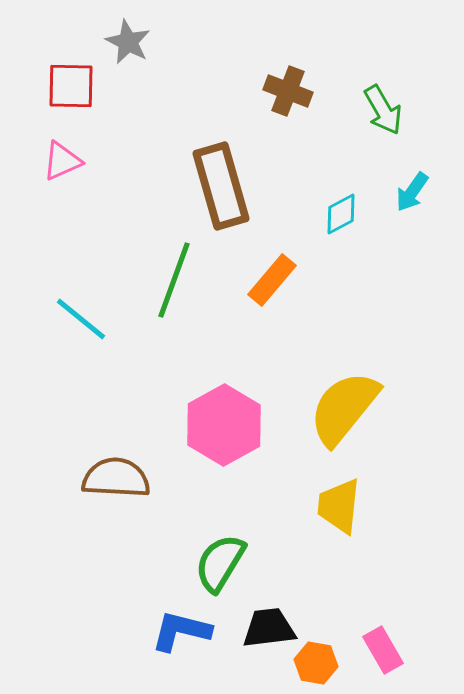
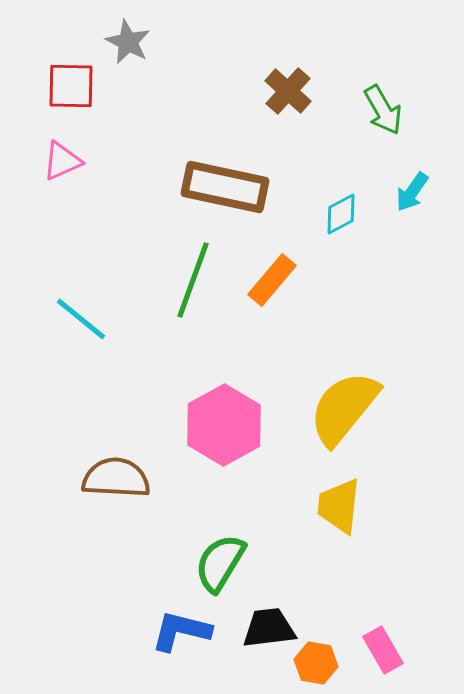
brown cross: rotated 21 degrees clockwise
brown rectangle: moved 4 px right, 1 px down; rotated 62 degrees counterclockwise
green line: moved 19 px right
